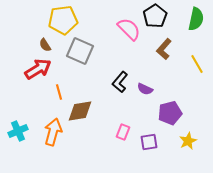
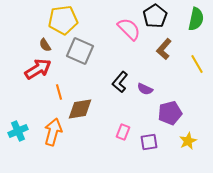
brown diamond: moved 2 px up
